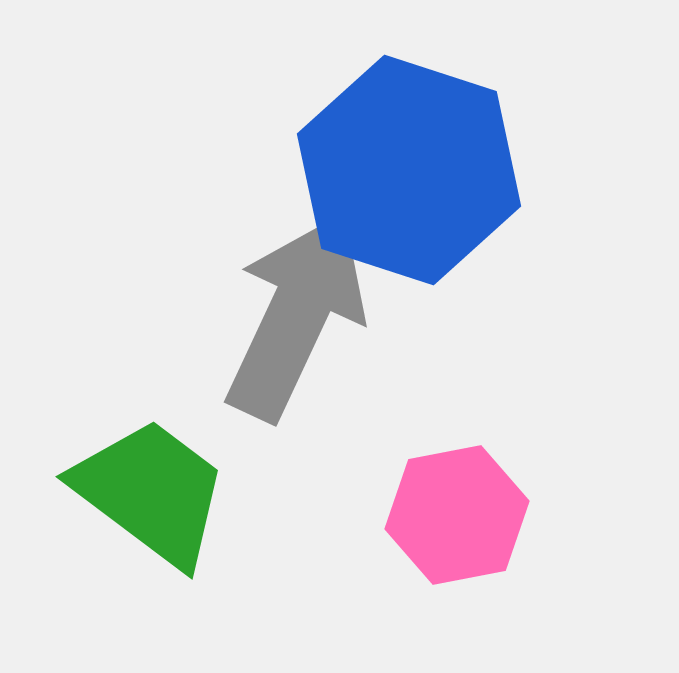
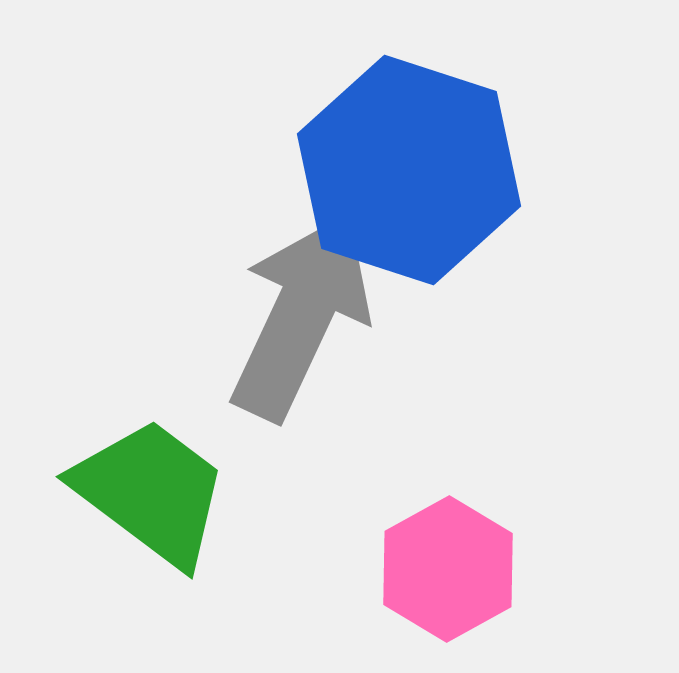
gray arrow: moved 5 px right
pink hexagon: moved 9 px left, 54 px down; rotated 18 degrees counterclockwise
